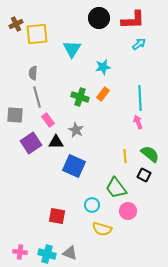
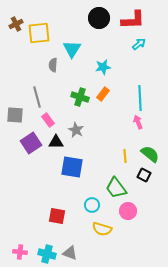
yellow square: moved 2 px right, 1 px up
gray semicircle: moved 20 px right, 8 px up
blue square: moved 2 px left, 1 px down; rotated 15 degrees counterclockwise
